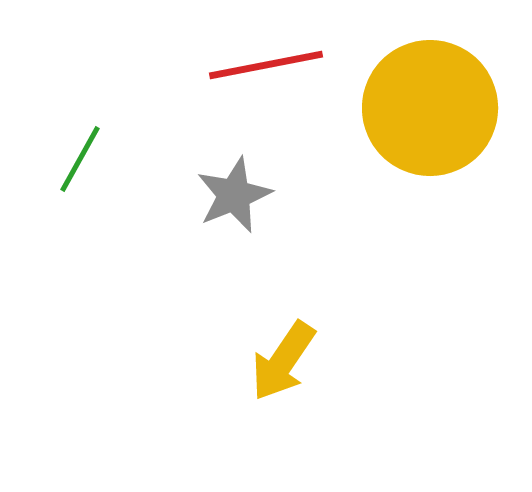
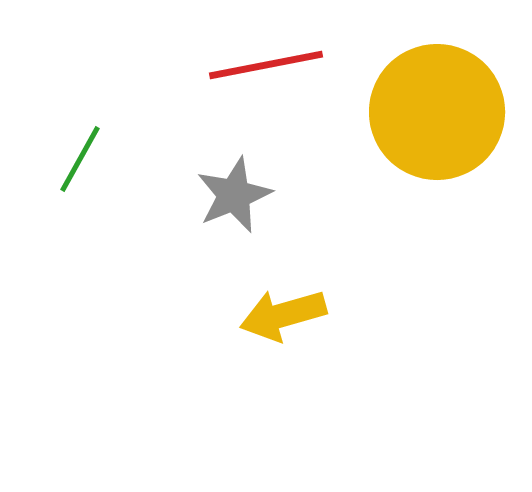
yellow circle: moved 7 px right, 4 px down
yellow arrow: moved 46 px up; rotated 40 degrees clockwise
